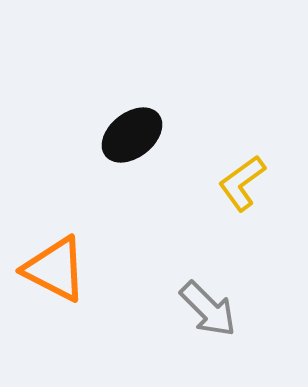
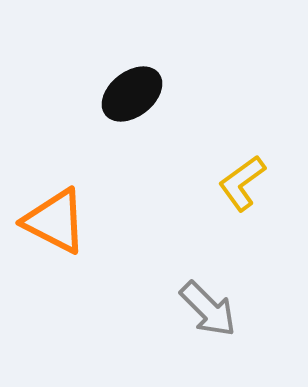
black ellipse: moved 41 px up
orange triangle: moved 48 px up
